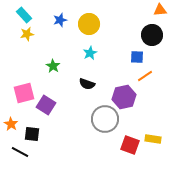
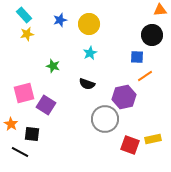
green star: rotated 16 degrees counterclockwise
yellow rectangle: rotated 21 degrees counterclockwise
